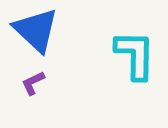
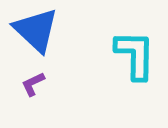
purple L-shape: moved 1 px down
